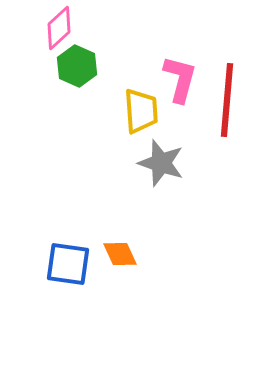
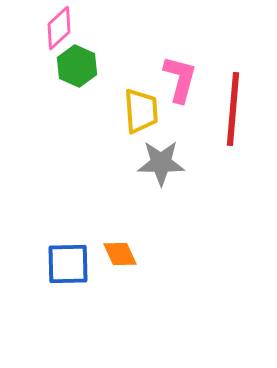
red line: moved 6 px right, 9 px down
gray star: rotated 18 degrees counterclockwise
blue square: rotated 9 degrees counterclockwise
